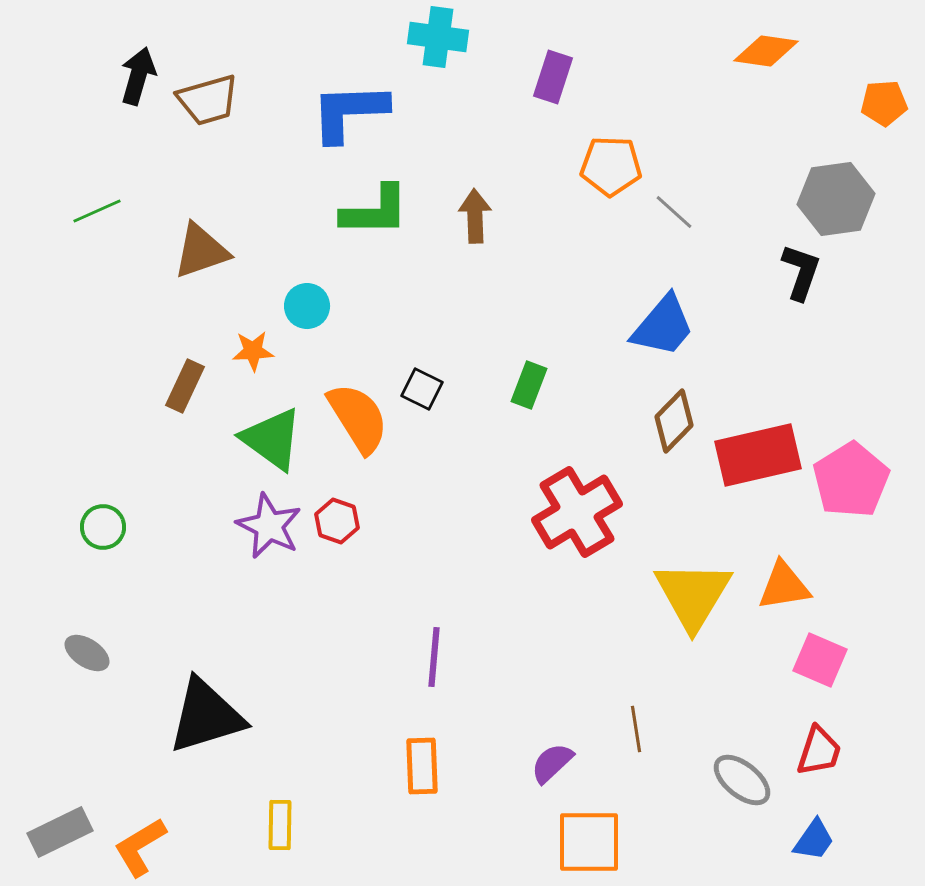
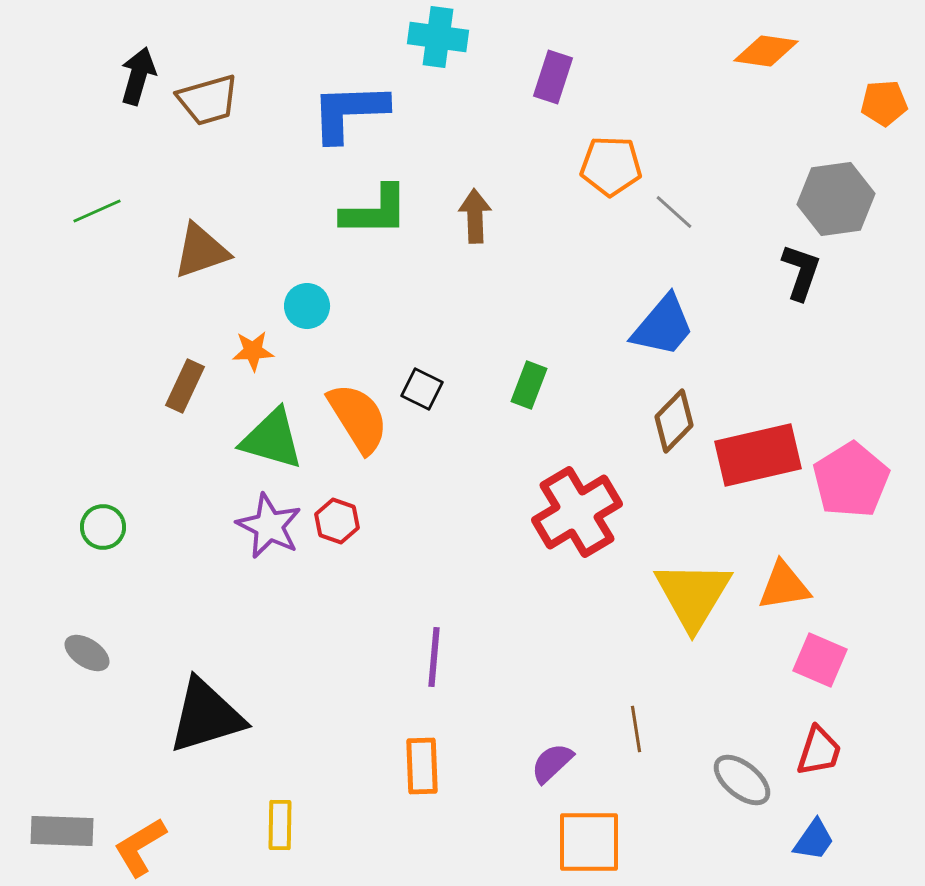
green triangle at (272, 439): rotated 20 degrees counterclockwise
gray rectangle at (60, 832): moved 2 px right, 1 px up; rotated 28 degrees clockwise
